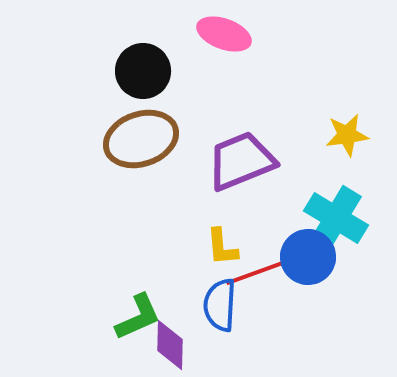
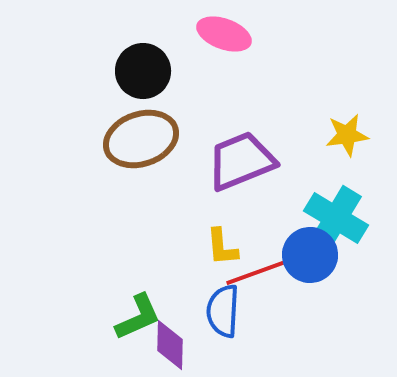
blue circle: moved 2 px right, 2 px up
blue semicircle: moved 3 px right, 6 px down
